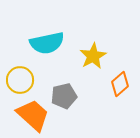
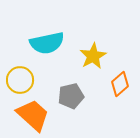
gray pentagon: moved 7 px right
